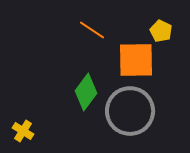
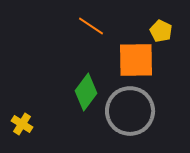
orange line: moved 1 px left, 4 px up
yellow cross: moved 1 px left, 7 px up
